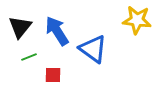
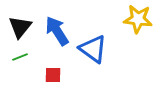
yellow star: moved 1 px right, 1 px up
green line: moved 9 px left
